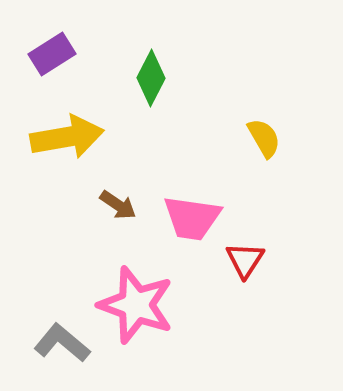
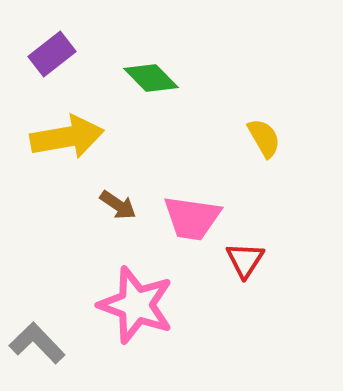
purple rectangle: rotated 6 degrees counterclockwise
green diamond: rotated 72 degrees counterclockwise
gray L-shape: moved 25 px left; rotated 6 degrees clockwise
